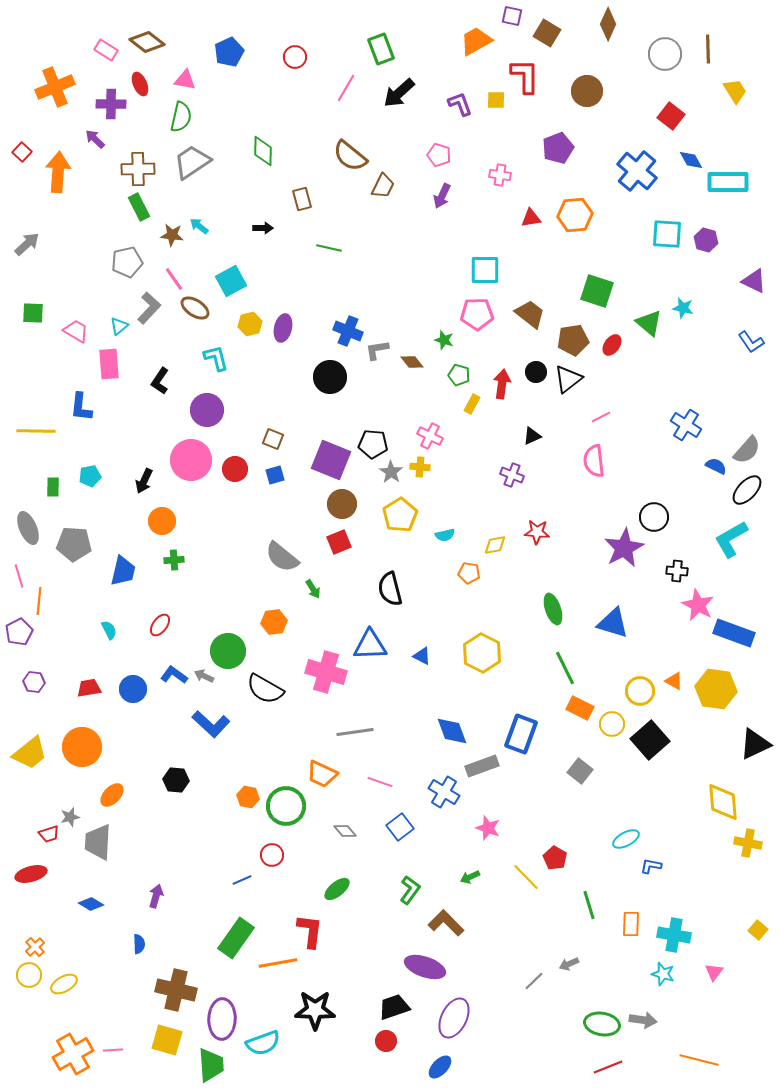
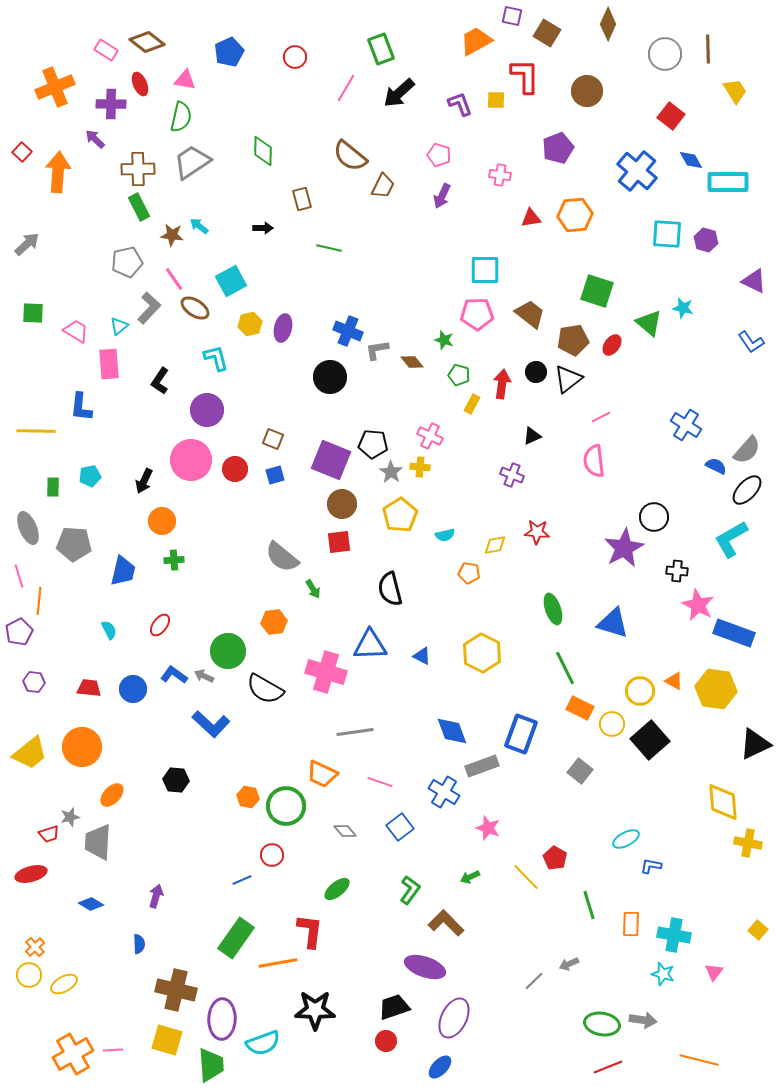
red square at (339, 542): rotated 15 degrees clockwise
red trapezoid at (89, 688): rotated 15 degrees clockwise
